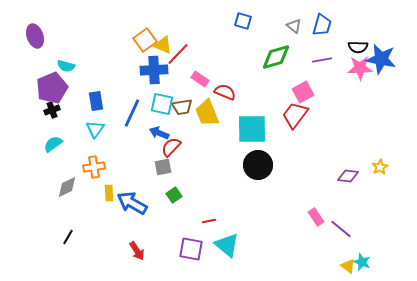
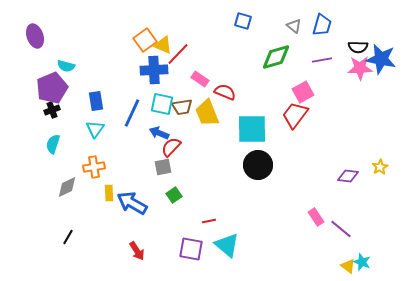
cyan semicircle at (53, 144): rotated 36 degrees counterclockwise
